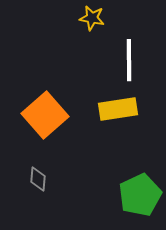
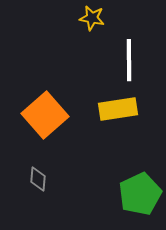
green pentagon: moved 1 px up
